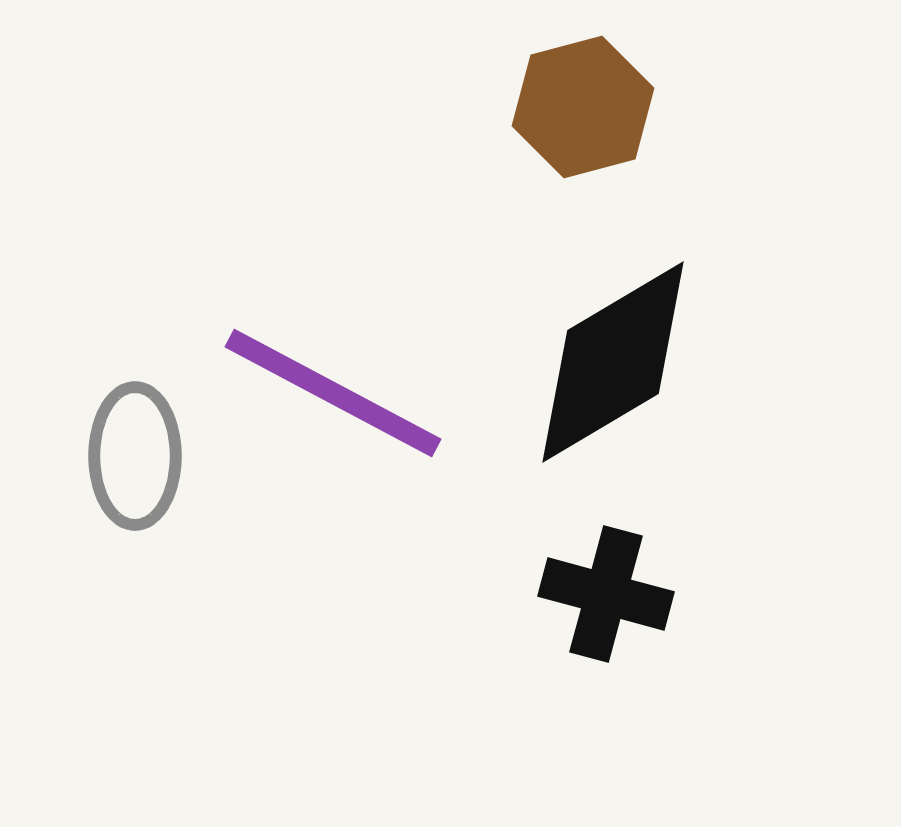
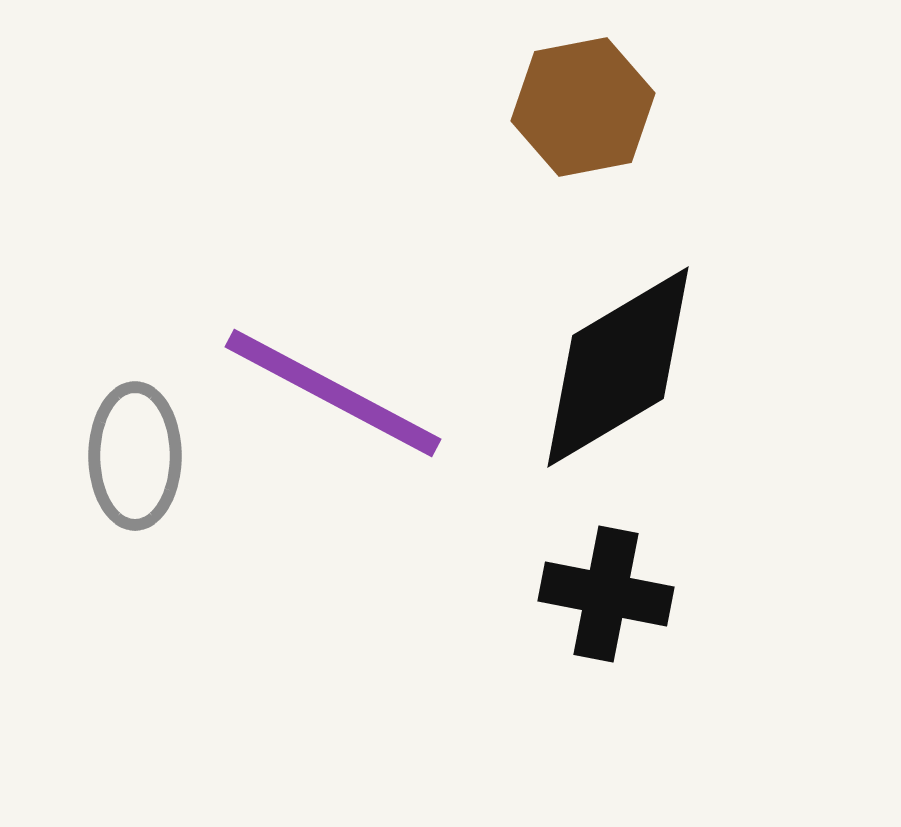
brown hexagon: rotated 4 degrees clockwise
black diamond: moved 5 px right, 5 px down
black cross: rotated 4 degrees counterclockwise
